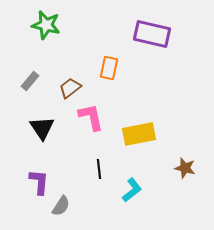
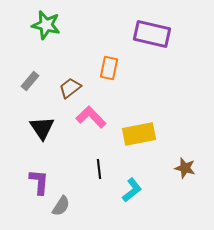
pink L-shape: rotated 32 degrees counterclockwise
